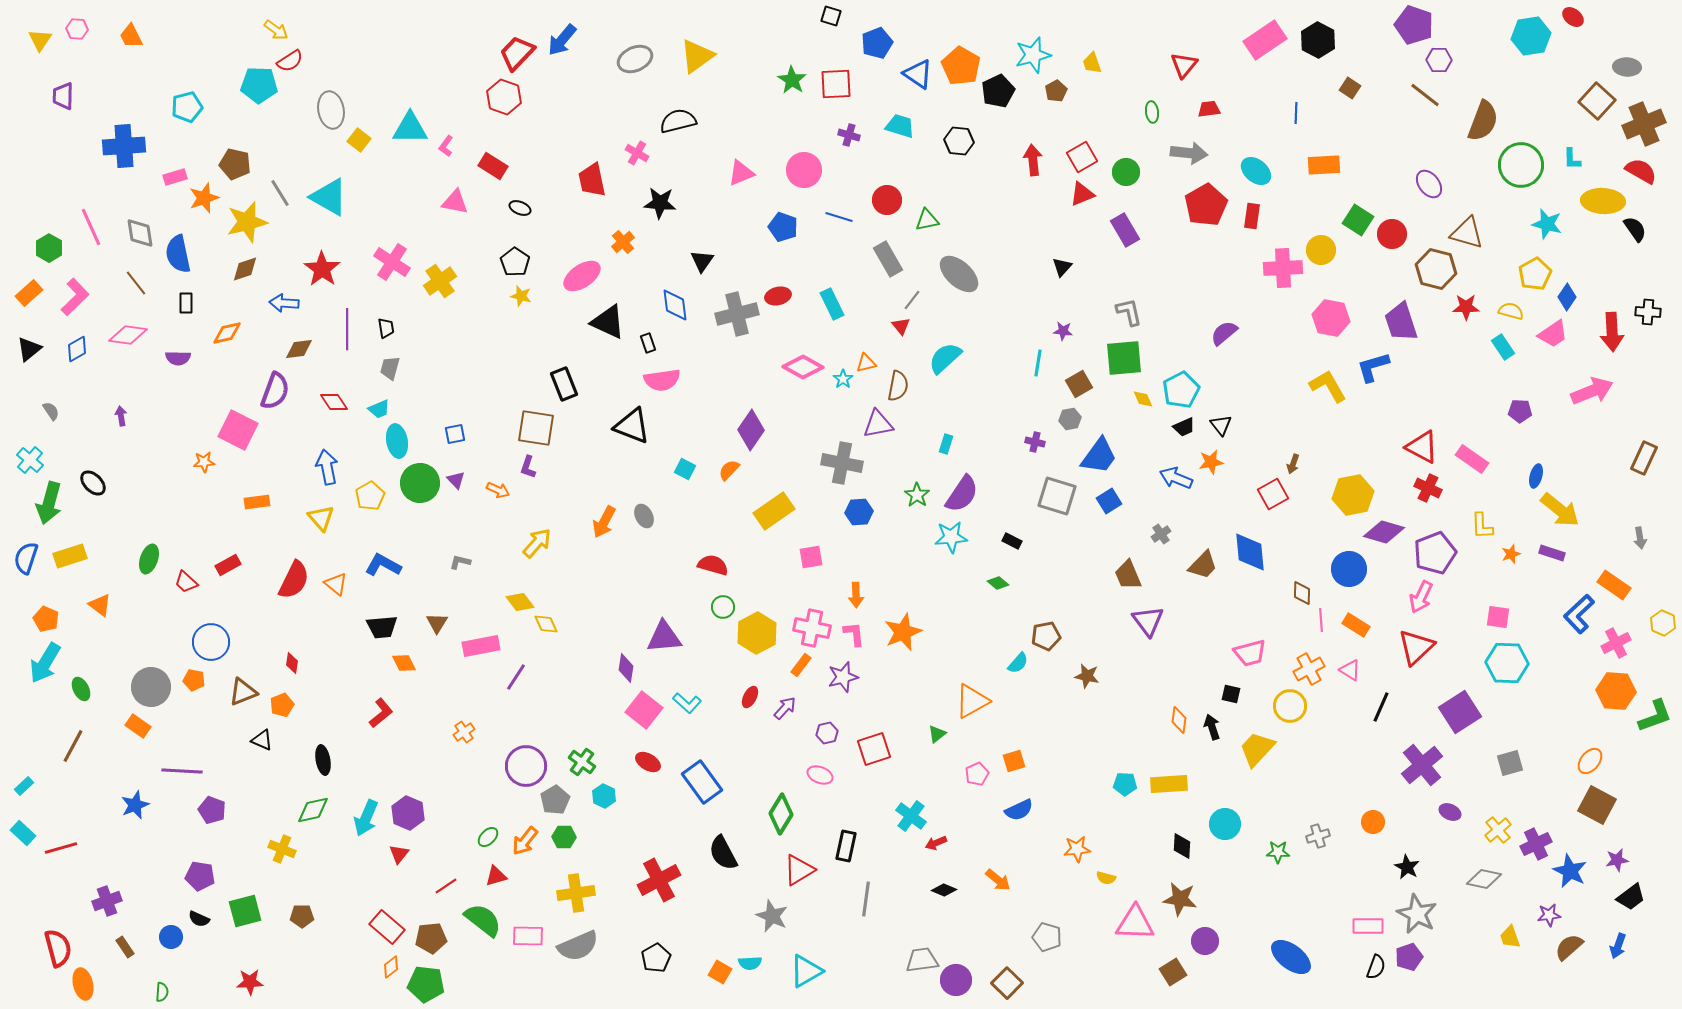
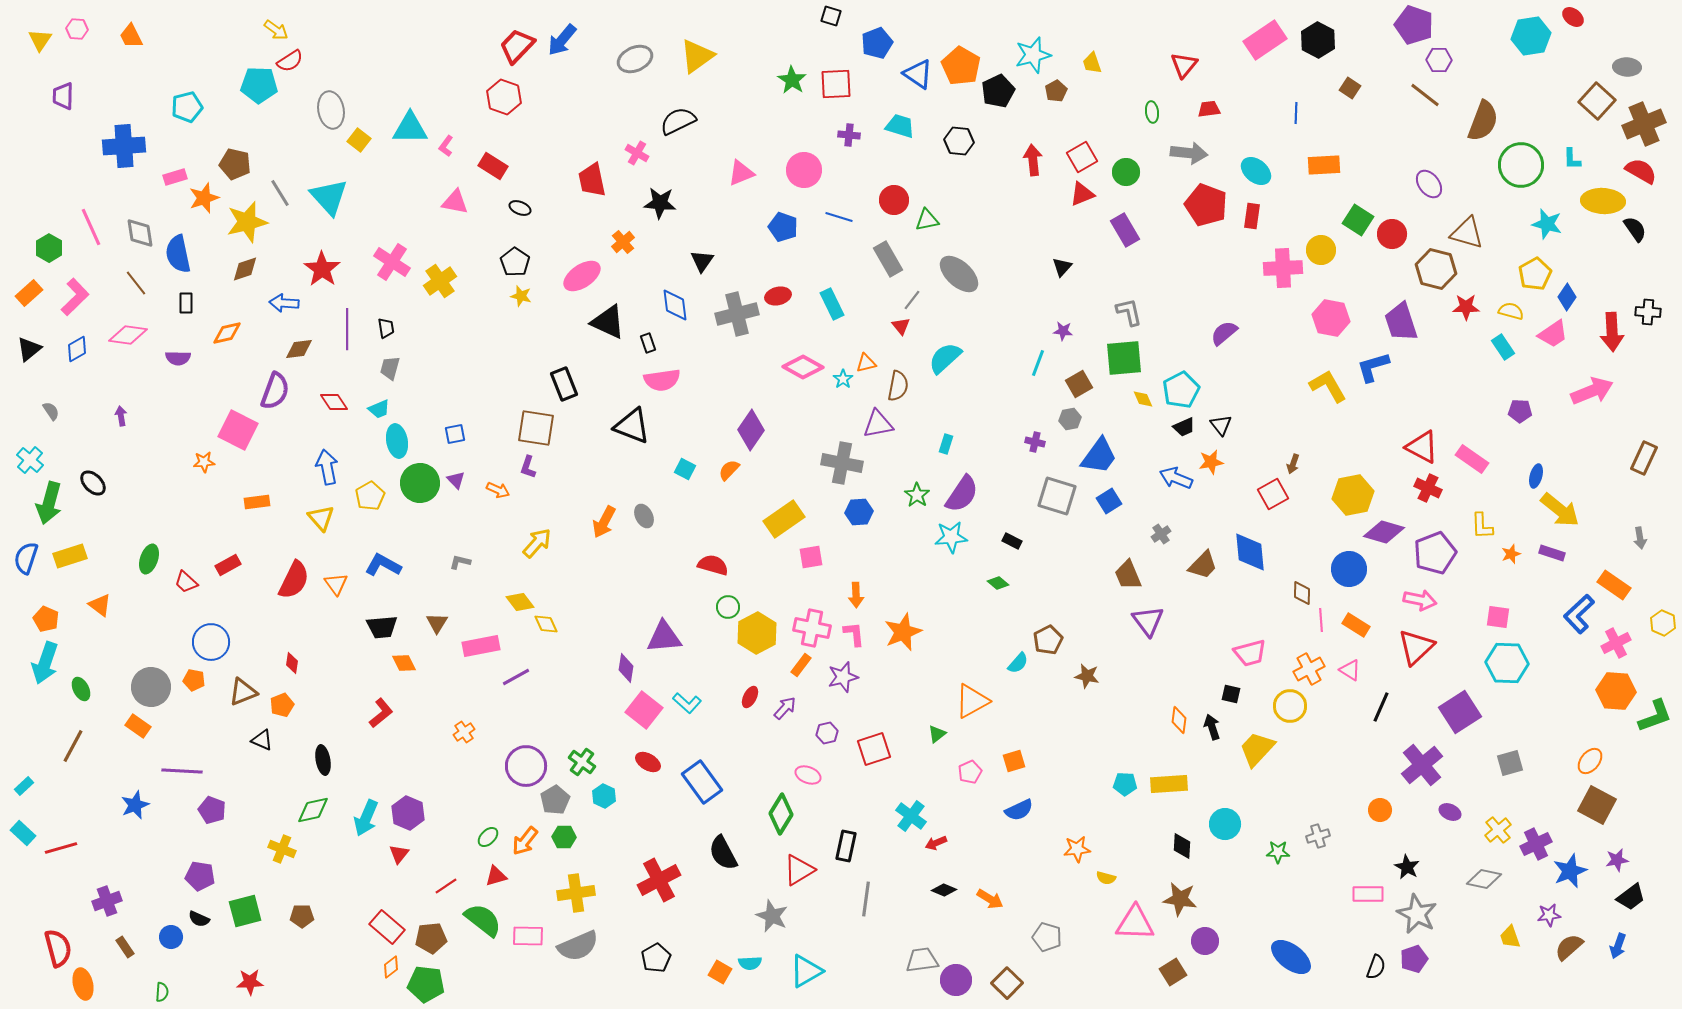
red trapezoid at (517, 53): moved 7 px up
black semicircle at (678, 121): rotated 12 degrees counterclockwise
purple cross at (849, 135): rotated 10 degrees counterclockwise
cyan triangle at (329, 197): rotated 18 degrees clockwise
red circle at (887, 200): moved 7 px right
red pentagon at (1206, 205): rotated 21 degrees counterclockwise
cyan line at (1038, 363): rotated 12 degrees clockwise
yellow rectangle at (774, 511): moved 10 px right, 8 px down
orange triangle at (336, 584): rotated 15 degrees clockwise
pink arrow at (1421, 597): moved 1 px left, 3 px down; rotated 104 degrees counterclockwise
green circle at (723, 607): moved 5 px right
brown pentagon at (1046, 636): moved 2 px right, 4 px down; rotated 16 degrees counterclockwise
cyan arrow at (45, 663): rotated 12 degrees counterclockwise
purple line at (516, 677): rotated 28 degrees clockwise
pink pentagon at (977, 774): moved 7 px left, 2 px up
pink ellipse at (820, 775): moved 12 px left
orange circle at (1373, 822): moved 7 px right, 12 px up
blue star at (1570, 871): rotated 24 degrees clockwise
orange arrow at (998, 880): moved 8 px left, 19 px down; rotated 8 degrees counterclockwise
pink rectangle at (1368, 926): moved 32 px up
purple pentagon at (1409, 957): moved 5 px right, 2 px down
